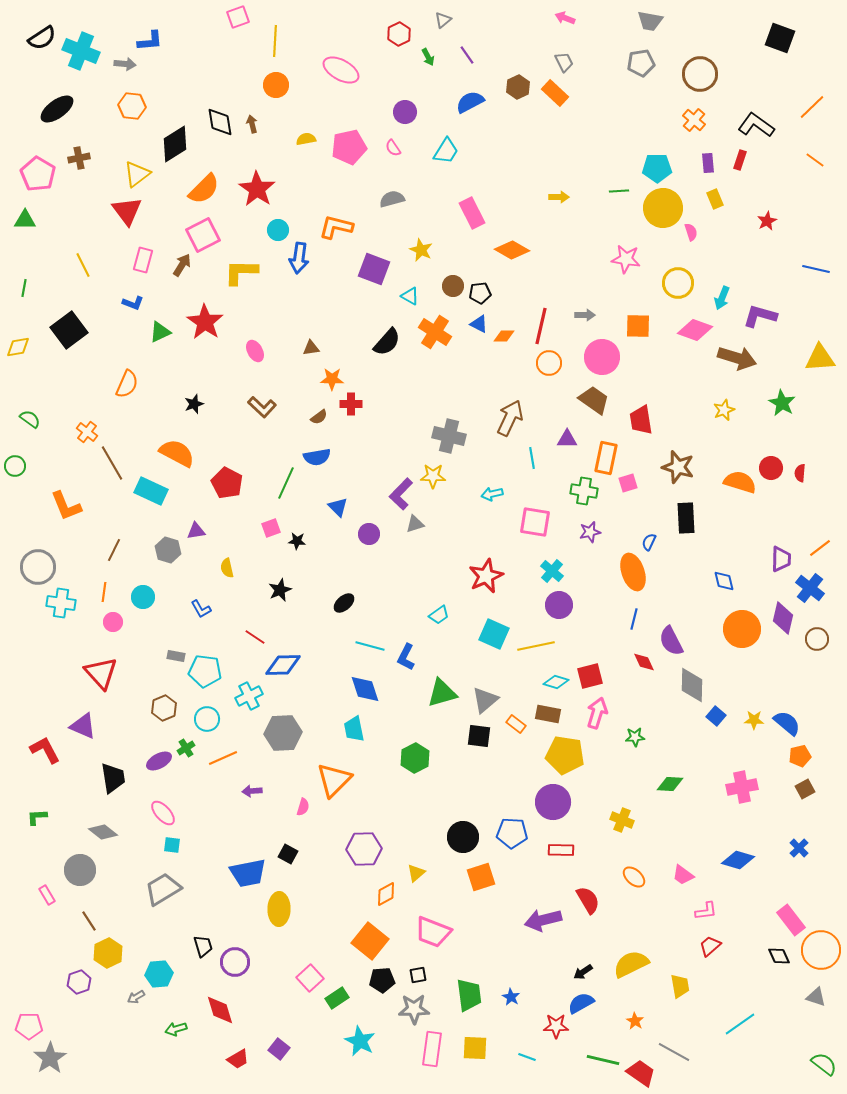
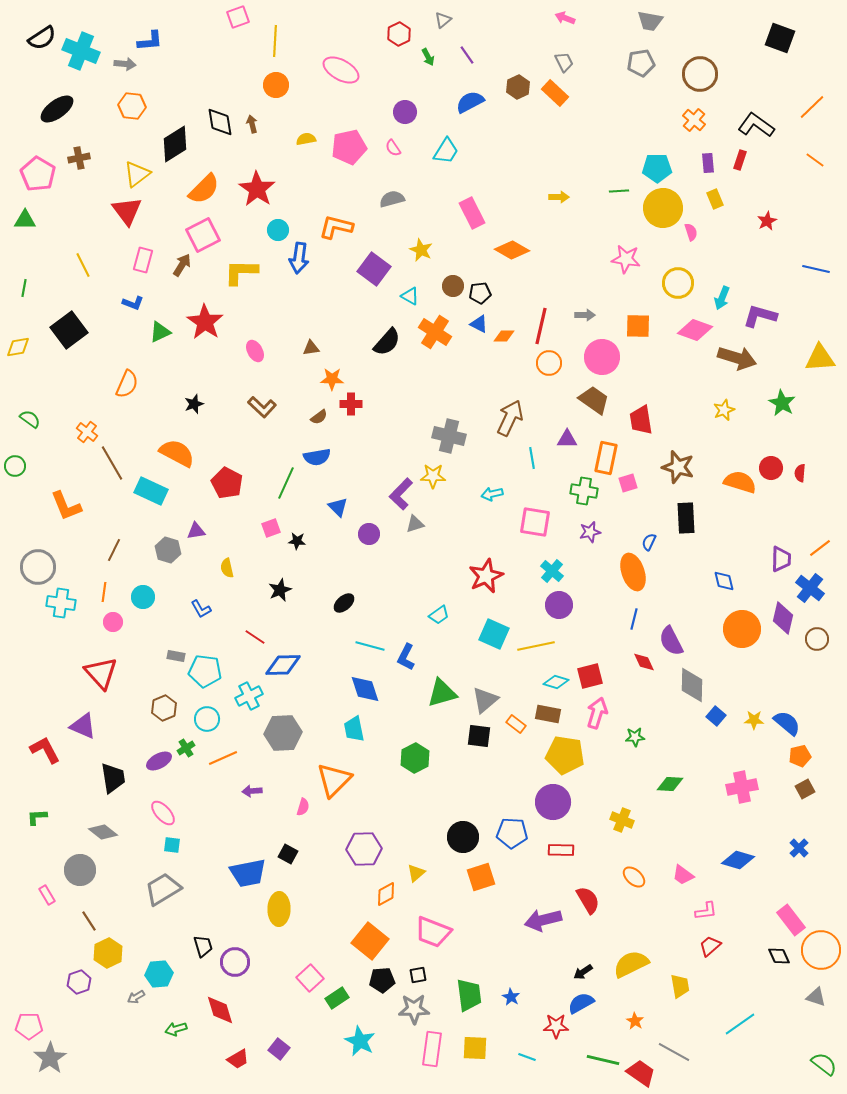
purple square at (374, 269): rotated 16 degrees clockwise
